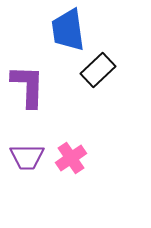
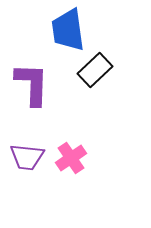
black rectangle: moved 3 px left
purple L-shape: moved 4 px right, 2 px up
purple trapezoid: rotated 6 degrees clockwise
